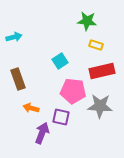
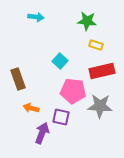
cyan arrow: moved 22 px right, 20 px up; rotated 21 degrees clockwise
cyan square: rotated 14 degrees counterclockwise
